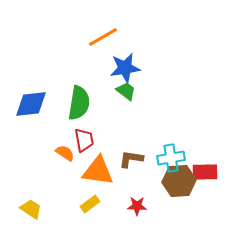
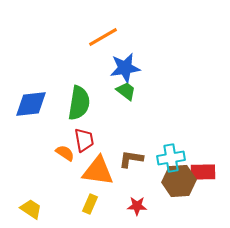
red rectangle: moved 2 px left
yellow rectangle: rotated 30 degrees counterclockwise
